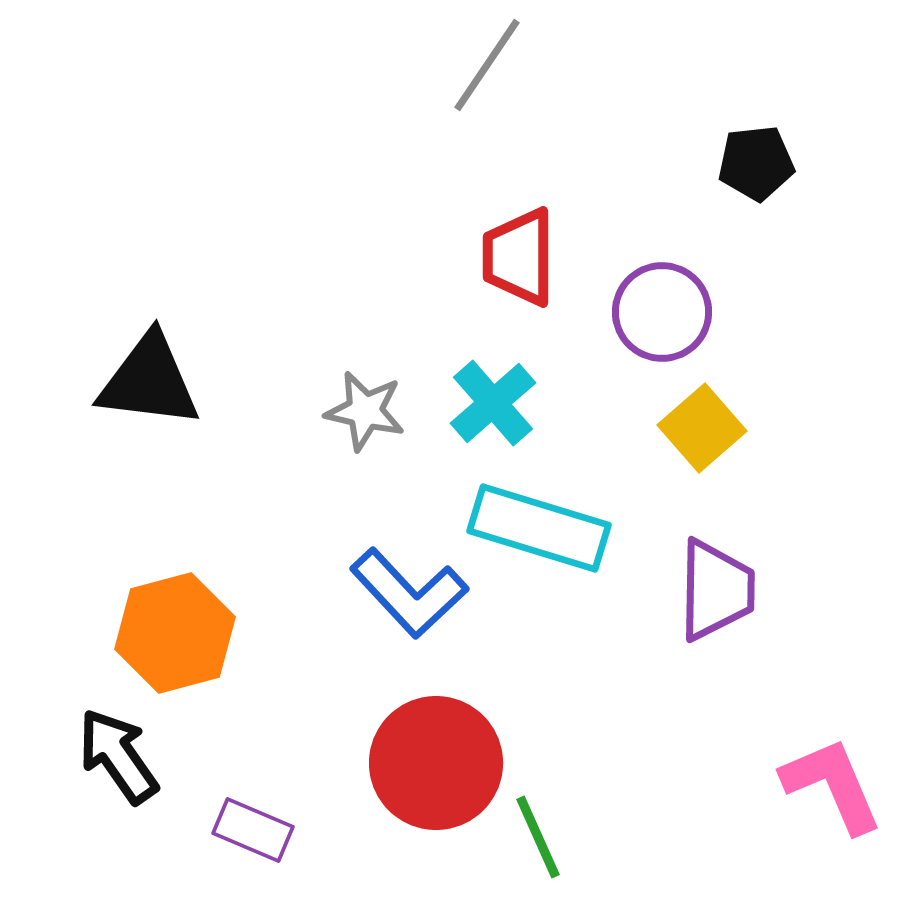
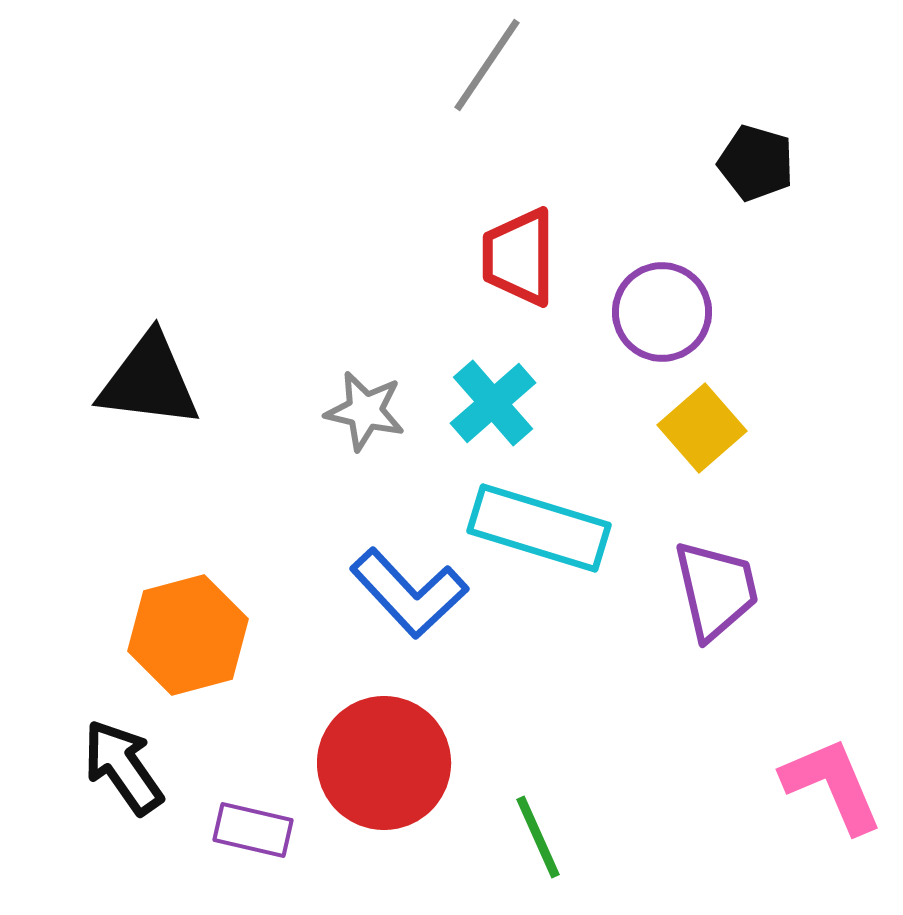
black pentagon: rotated 22 degrees clockwise
purple trapezoid: rotated 14 degrees counterclockwise
orange hexagon: moved 13 px right, 2 px down
black arrow: moved 5 px right, 11 px down
red circle: moved 52 px left
purple rectangle: rotated 10 degrees counterclockwise
